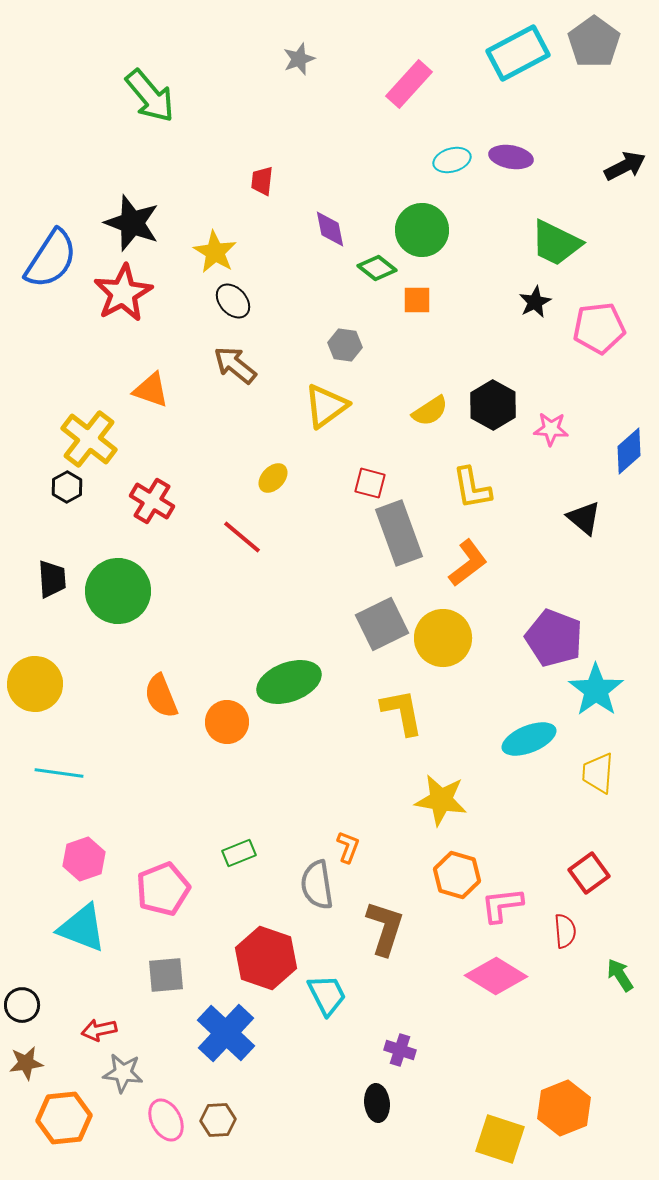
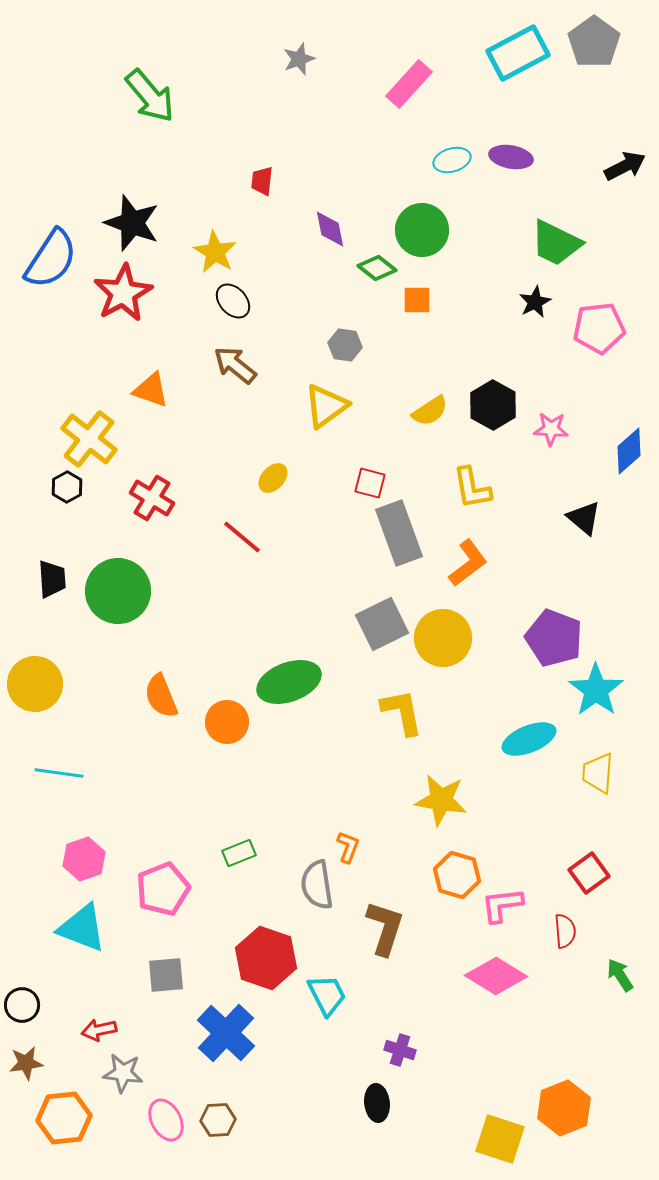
red cross at (152, 501): moved 3 px up
